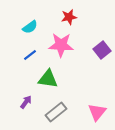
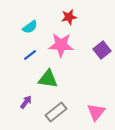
pink triangle: moved 1 px left
